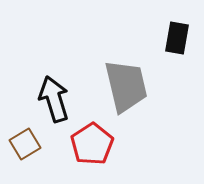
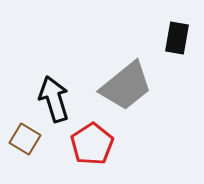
gray trapezoid: rotated 64 degrees clockwise
brown square: moved 5 px up; rotated 28 degrees counterclockwise
